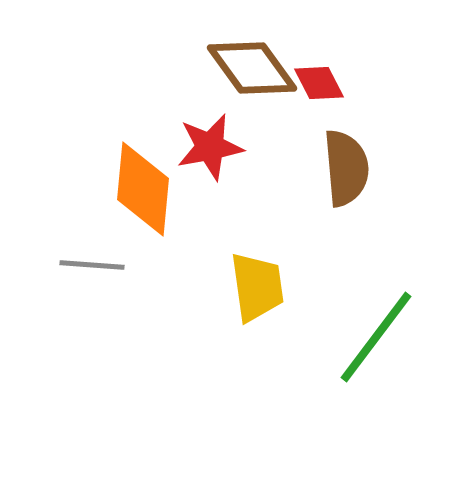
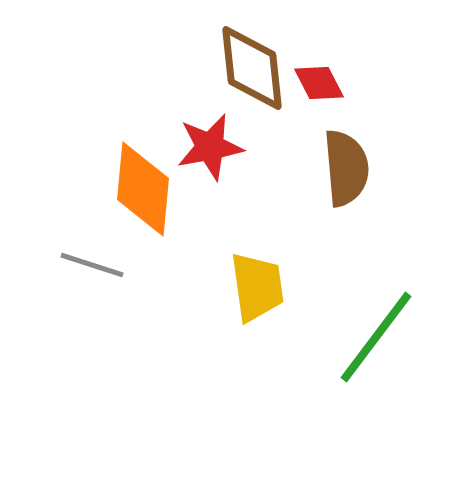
brown diamond: rotated 30 degrees clockwise
gray line: rotated 14 degrees clockwise
